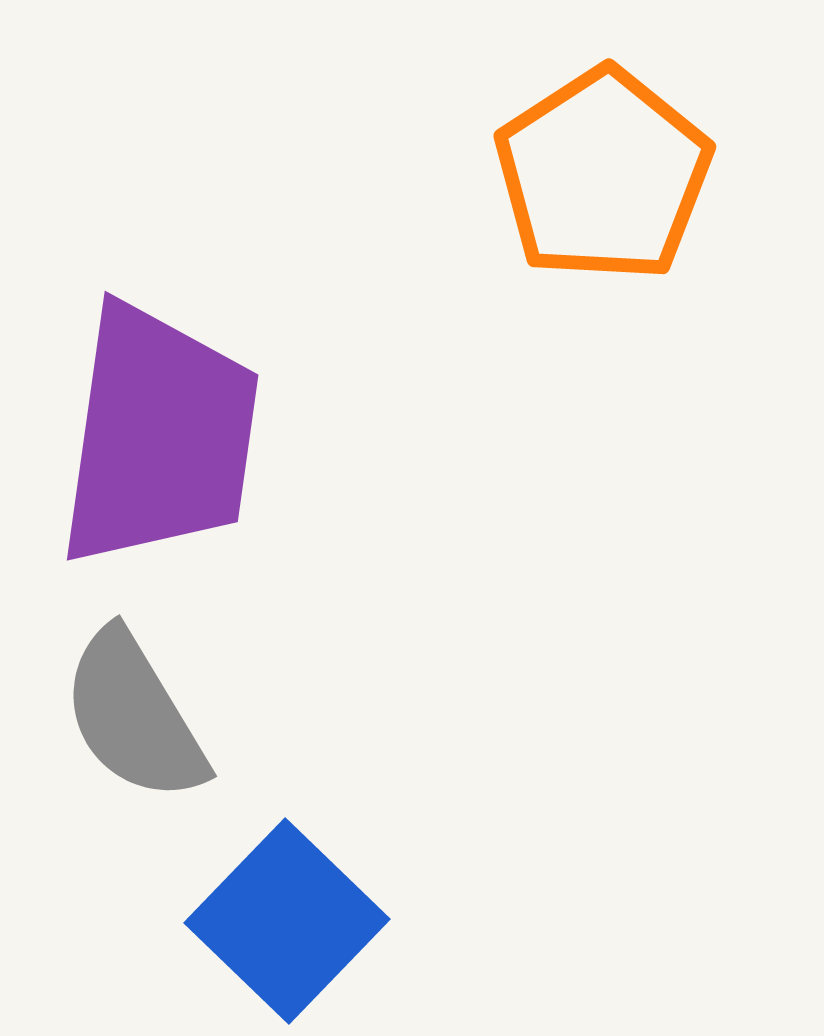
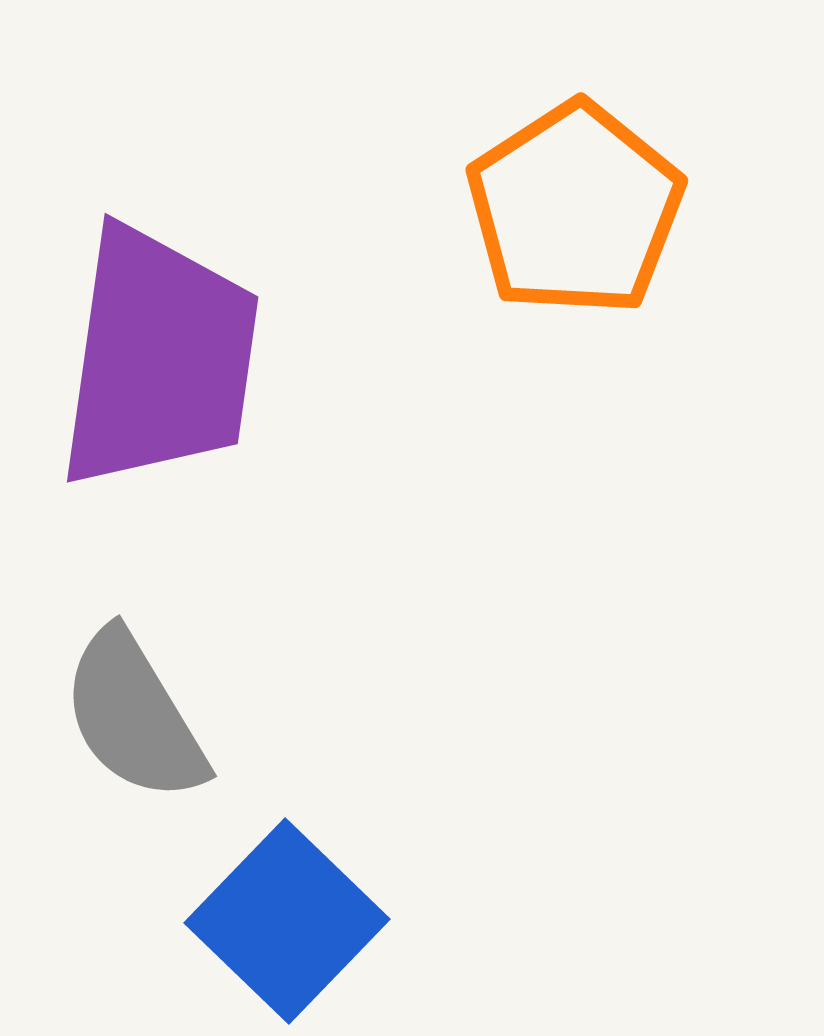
orange pentagon: moved 28 px left, 34 px down
purple trapezoid: moved 78 px up
